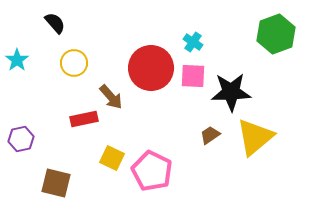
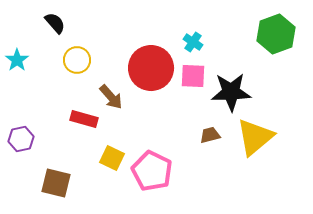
yellow circle: moved 3 px right, 3 px up
red rectangle: rotated 28 degrees clockwise
brown trapezoid: rotated 20 degrees clockwise
